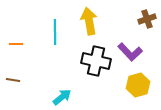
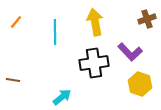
yellow arrow: moved 6 px right, 1 px down
orange line: moved 22 px up; rotated 48 degrees counterclockwise
black cross: moved 2 px left, 2 px down; rotated 20 degrees counterclockwise
yellow hexagon: moved 2 px right, 1 px up; rotated 25 degrees counterclockwise
